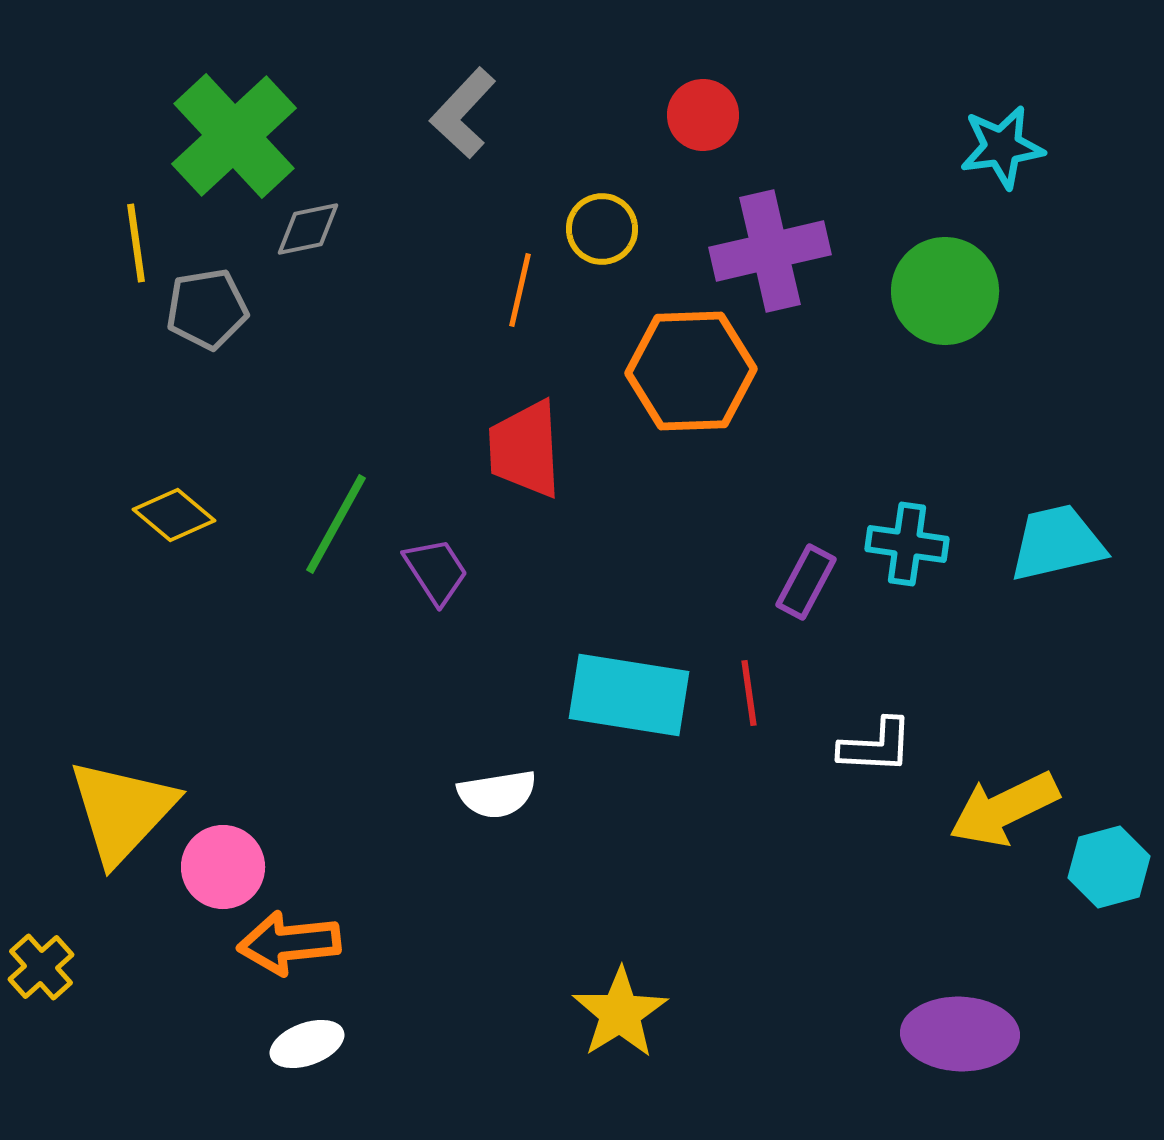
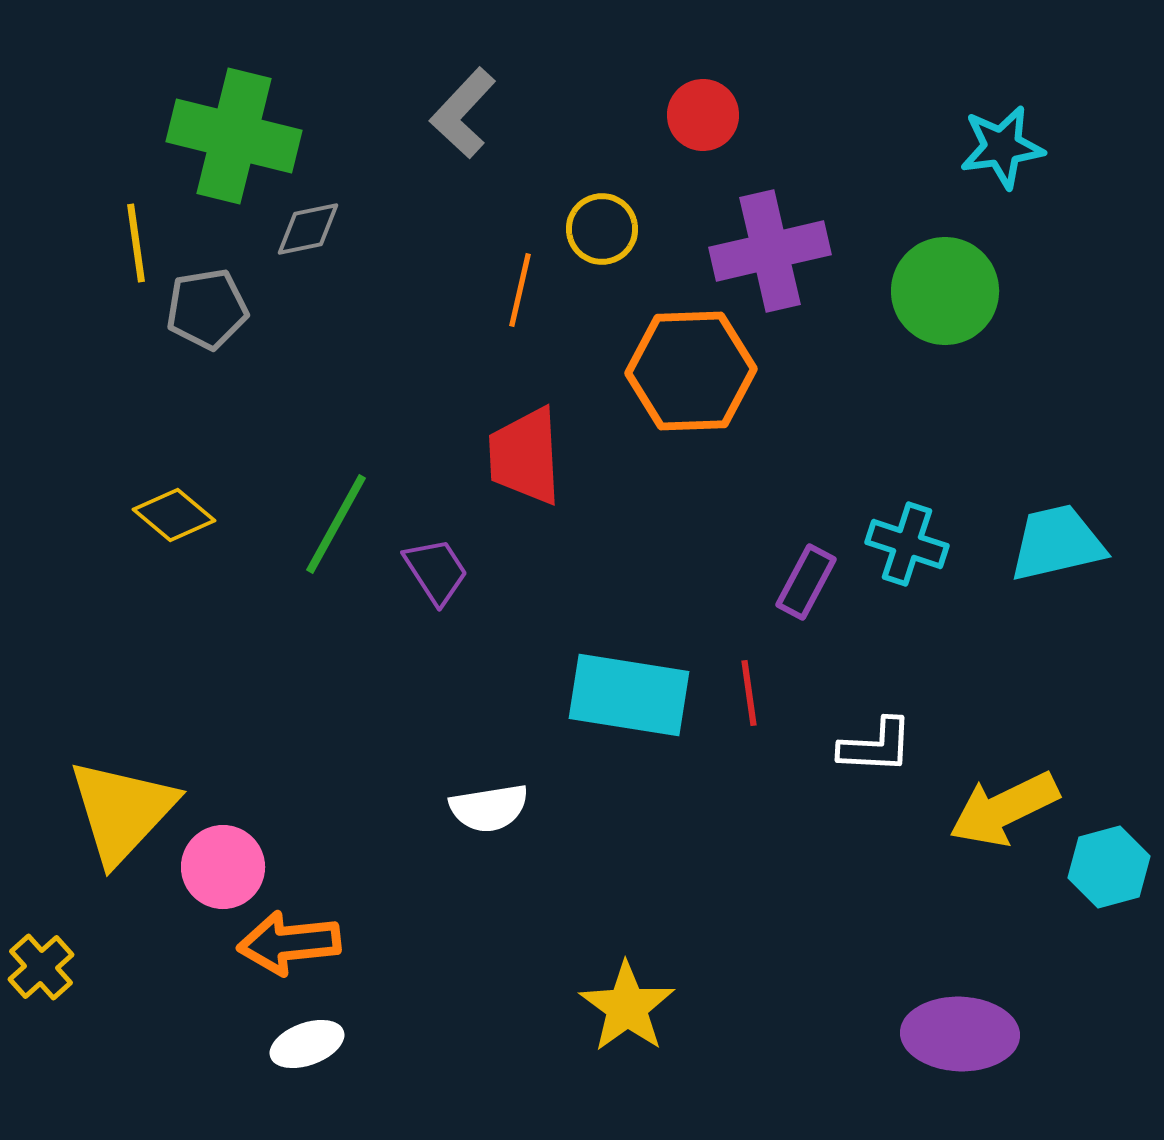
green cross: rotated 33 degrees counterclockwise
red trapezoid: moved 7 px down
cyan cross: rotated 10 degrees clockwise
white semicircle: moved 8 px left, 14 px down
yellow star: moved 7 px right, 6 px up; rotated 4 degrees counterclockwise
